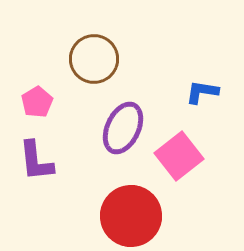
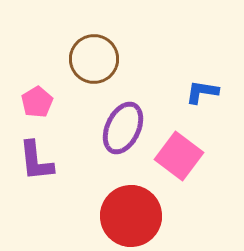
pink square: rotated 15 degrees counterclockwise
